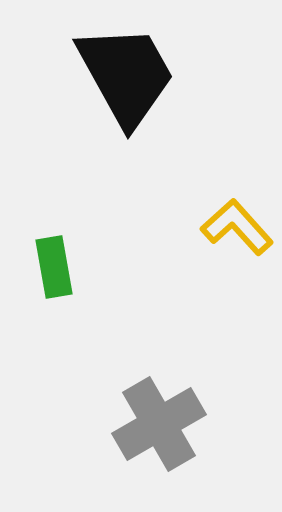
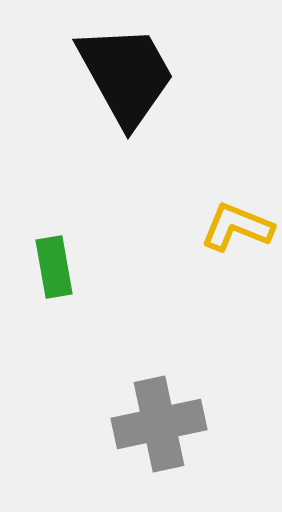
yellow L-shape: rotated 26 degrees counterclockwise
gray cross: rotated 18 degrees clockwise
